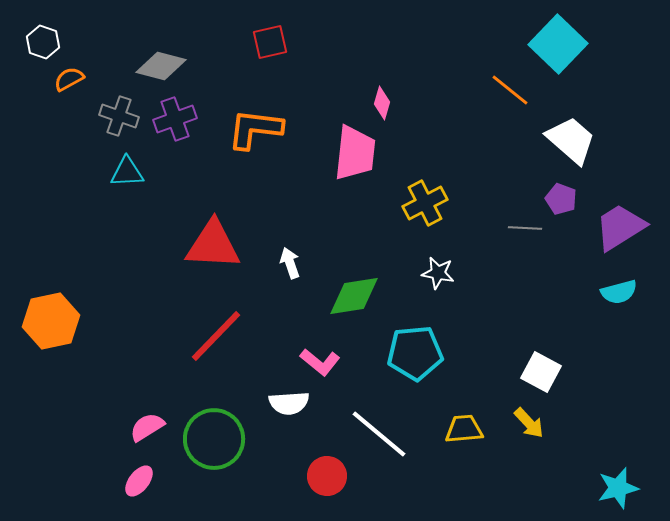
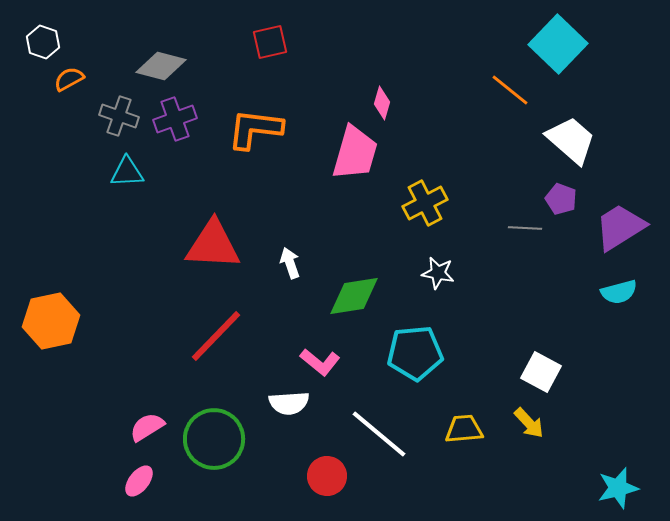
pink trapezoid: rotated 10 degrees clockwise
